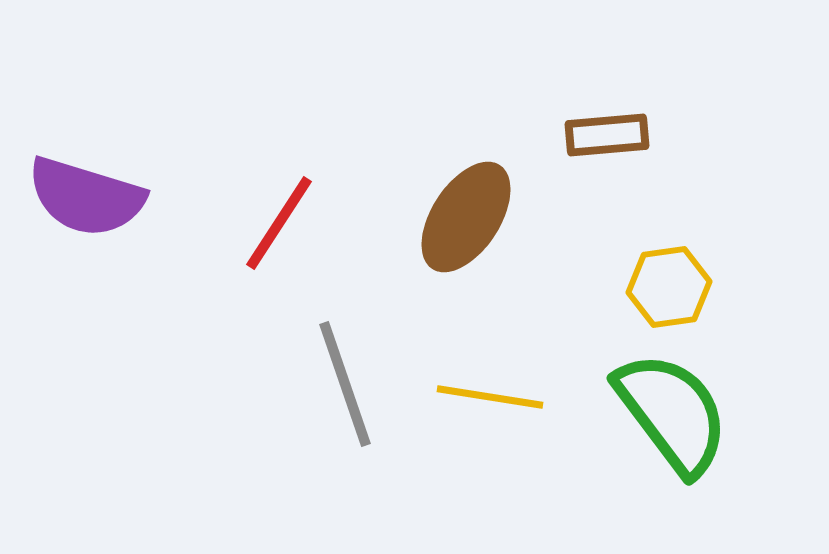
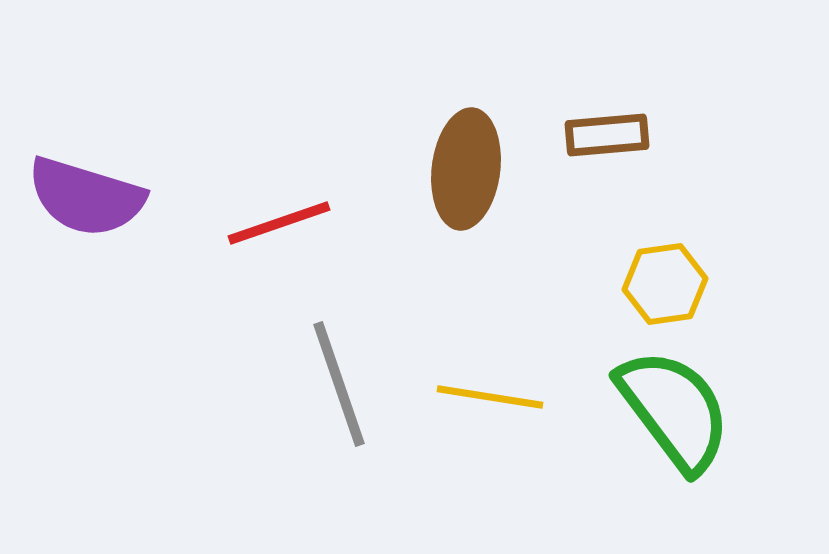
brown ellipse: moved 48 px up; rotated 26 degrees counterclockwise
red line: rotated 38 degrees clockwise
yellow hexagon: moved 4 px left, 3 px up
gray line: moved 6 px left
green semicircle: moved 2 px right, 3 px up
